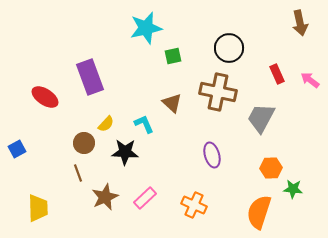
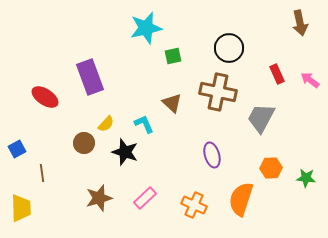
black star: rotated 16 degrees clockwise
brown line: moved 36 px left; rotated 12 degrees clockwise
green star: moved 13 px right, 11 px up
brown star: moved 6 px left, 1 px down; rotated 8 degrees clockwise
yellow trapezoid: moved 17 px left
orange semicircle: moved 18 px left, 13 px up
